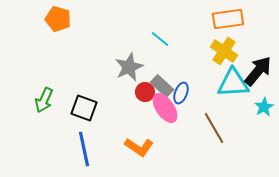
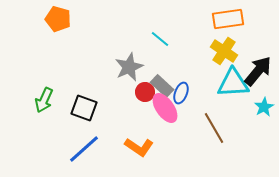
blue line: rotated 60 degrees clockwise
